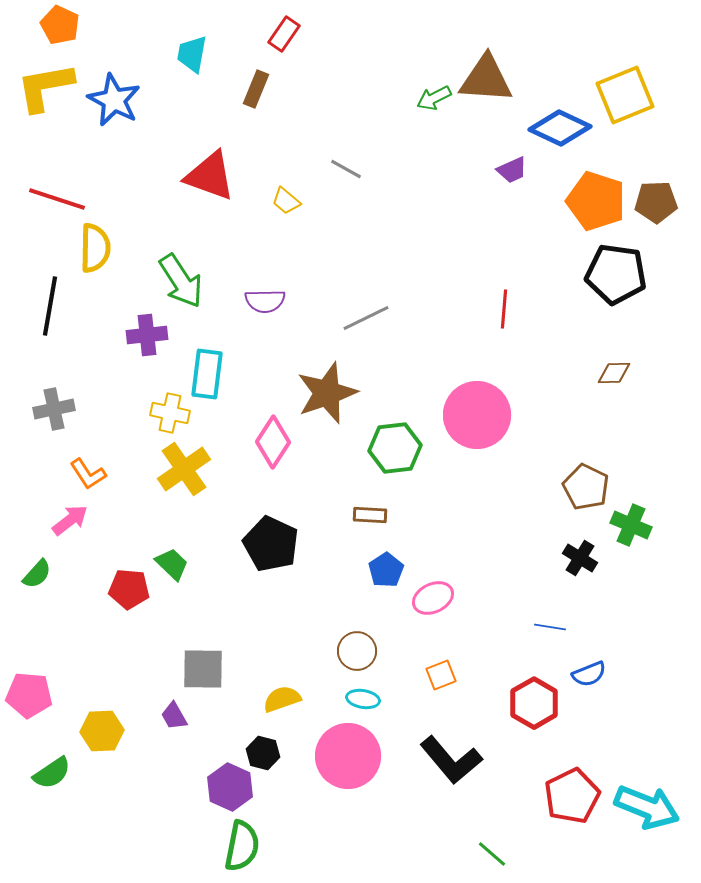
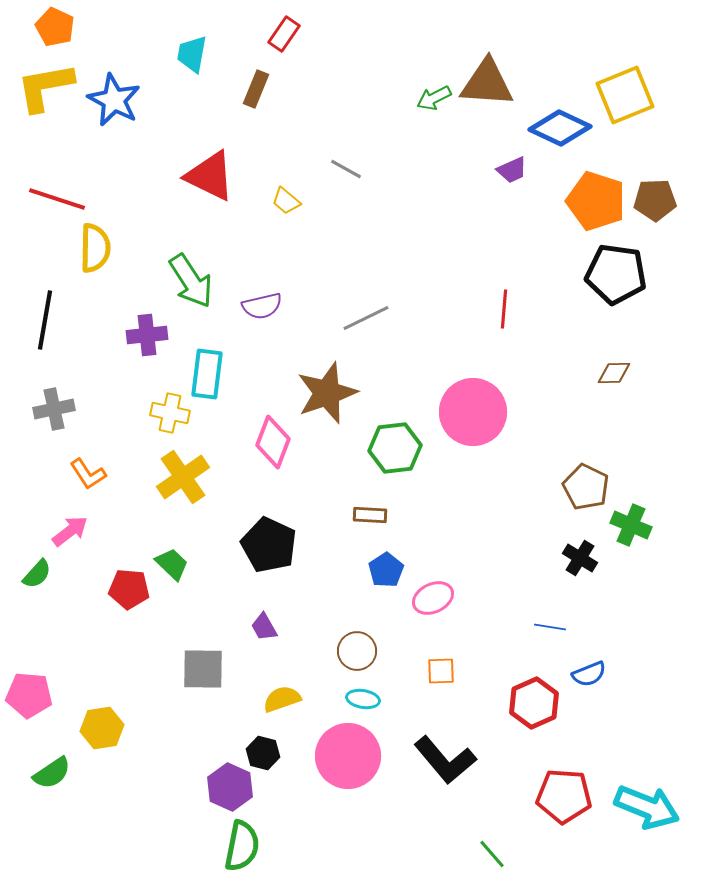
orange pentagon at (60, 25): moved 5 px left, 2 px down
brown triangle at (486, 79): moved 1 px right, 4 px down
red triangle at (210, 176): rotated 6 degrees clockwise
brown pentagon at (656, 202): moved 1 px left, 2 px up
green arrow at (181, 281): moved 10 px right
purple semicircle at (265, 301): moved 3 px left, 5 px down; rotated 12 degrees counterclockwise
black line at (50, 306): moved 5 px left, 14 px down
pink circle at (477, 415): moved 4 px left, 3 px up
pink diamond at (273, 442): rotated 12 degrees counterclockwise
yellow cross at (184, 469): moved 1 px left, 8 px down
pink arrow at (70, 520): moved 11 px down
black pentagon at (271, 544): moved 2 px left, 1 px down
orange square at (441, 675): moved 4 px up; rotated 20 degrees clockwise
red hexagon at (534, 703): rotated 6 degrees clockwise
purple trapezoid at (174, 716): moved 90 px right, 89 px up
yellow hexagon at (102, 731): moved 3 px up; rotated 6 degrees counterclockwise
black L-shape at (451, 760): moved 6 px left
red pentagon at (572, 796): moved 8 px left; rotated 30 degrees clockwise
green line at (492, 854): rotated 8 degrees clockwise
